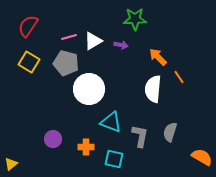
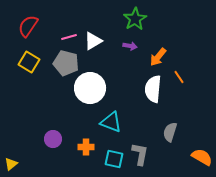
green star: rotated 30 degrees counterclockwise
purple arrow: moved 9 px right, 1 px down
orange arrow: rotated 96 degrees counterclockwise
white circle: moved 1 px right, 1 px up
gray L-shape: moved 18 px down
